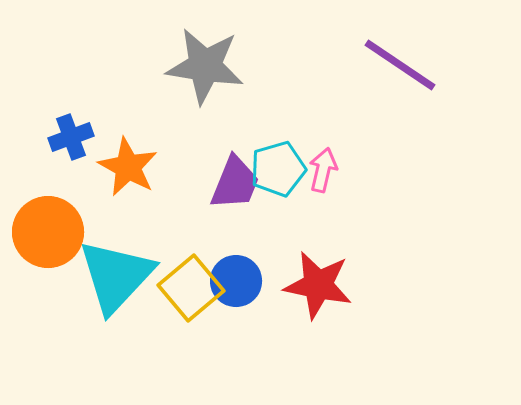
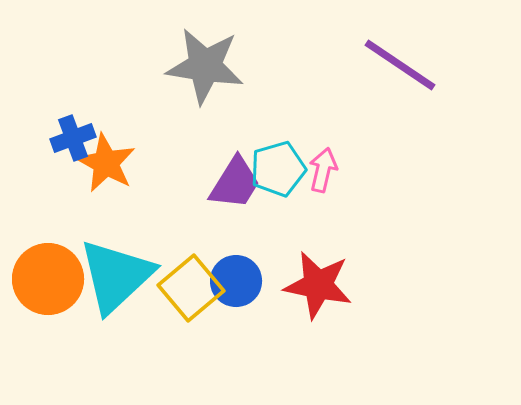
blue cross: moved 2 px right, 1 px down
orange star: moved 22 px left, 4 px up
purple trapezoid: rotated 10 degrees clockwise
orange circle: moved 47 px down
cyan triangle: rotated 4 degrees clockwise
